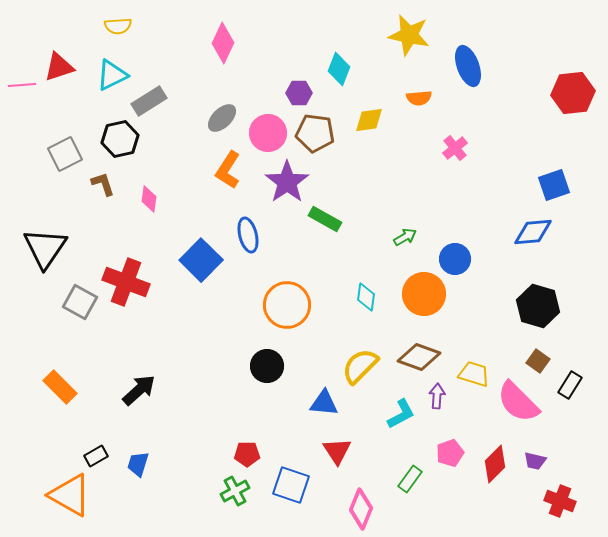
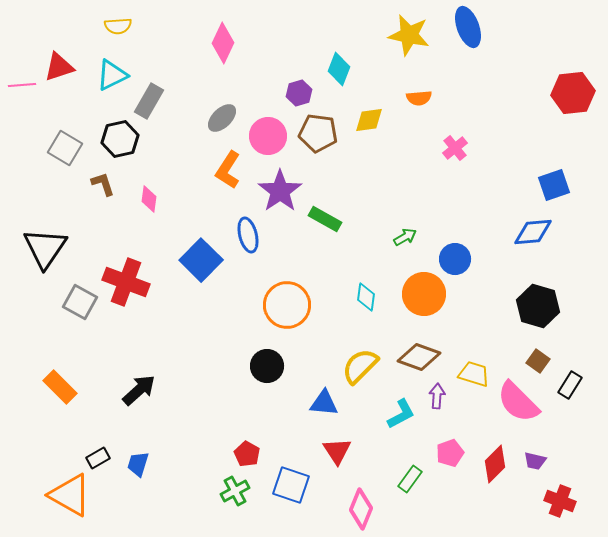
blue ellipse at (468, 66): moved 39 px up
purple hexagon at (299, 93): rotated 15 degrees counterclockwise
gray rectangle at (149, 101): rotated 28 degrees counterclockwise
pink circle at (268, 133): moved 3 px down
brown pentagon at (315, 133): moved 3 px right
gray square at (65, 154): moved 6 px up; rotated 32 degrees counterclockwise
purple star at (287, 182): moved 7 px left, 9 px down
red pentagon at (247, 454): rotated 30 degrees clockwise
black rectangle at (96, 456): moved 2 px right, 2 px down
